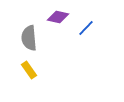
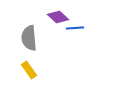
purple diamond: rotated 30 degrees clockwise
blue line: moved 11 px left; rotated 42 degrees clockwise
